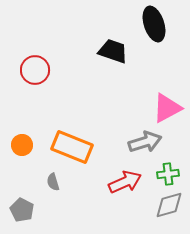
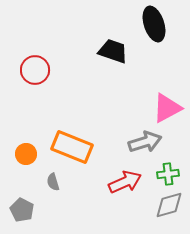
orange circle: moved 4 px right, 9 px down
